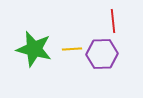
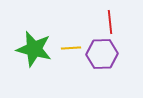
red line: moved 3 px left, 1 px down
yellow line: moved 1 px left, 1 px up
